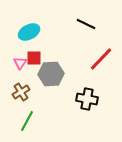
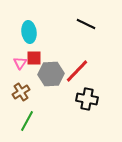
cyan ellipse: rotated 70 degrees counterclockwise
red line: moved 24 px left, 12 px down
